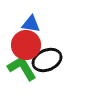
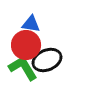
green L-shape: moved 1 px right
